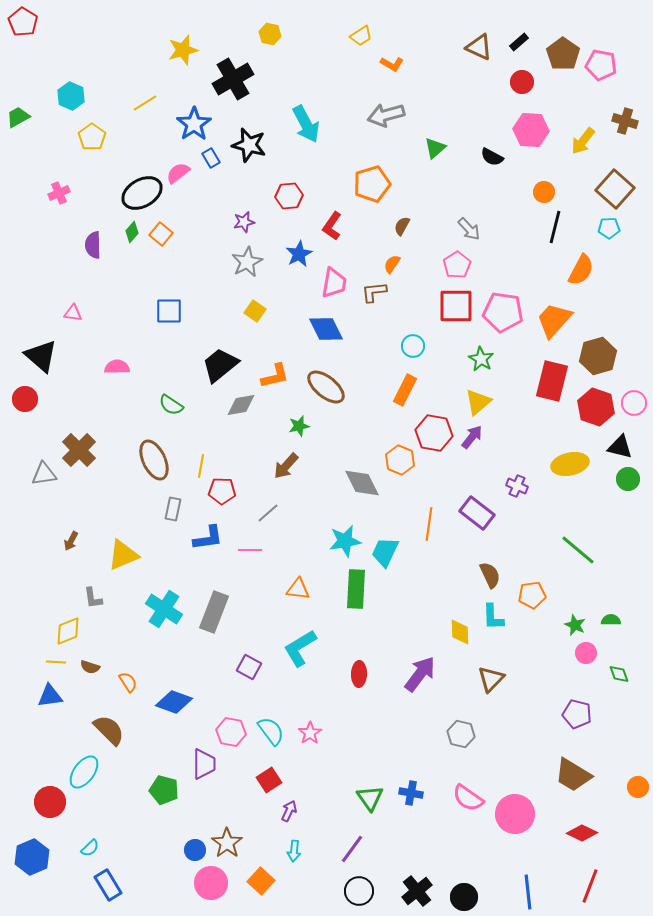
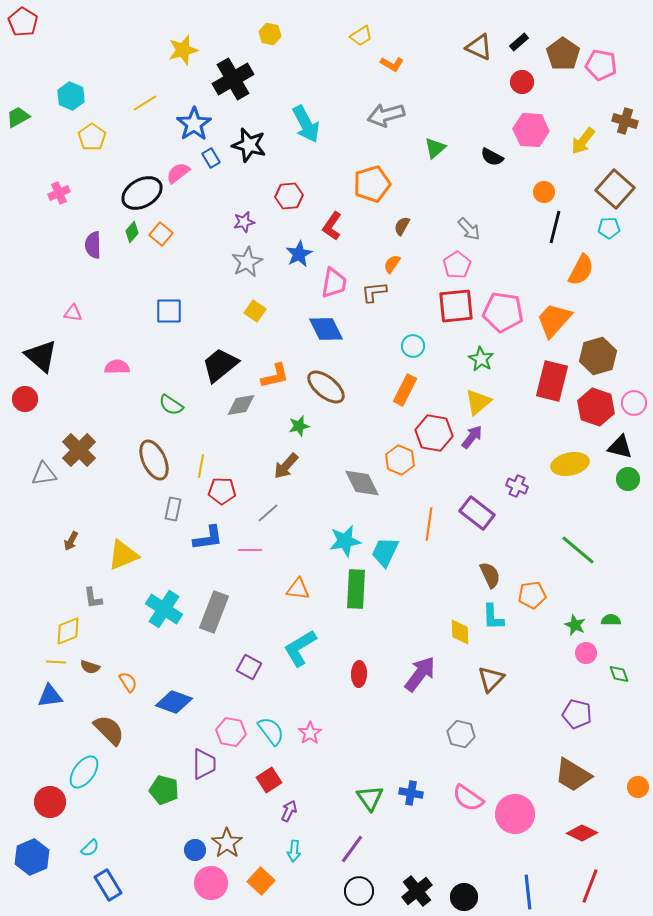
red square at (456, 306): rotated 6 degrees counterclockwise
